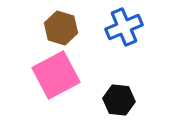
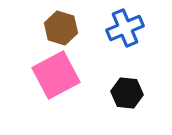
blue cross: moved 1 px right, 1 px down
black hexagon: moved 8 px right, 7 px up
